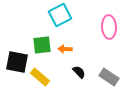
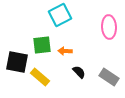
orange arrow: moved 2 px down
